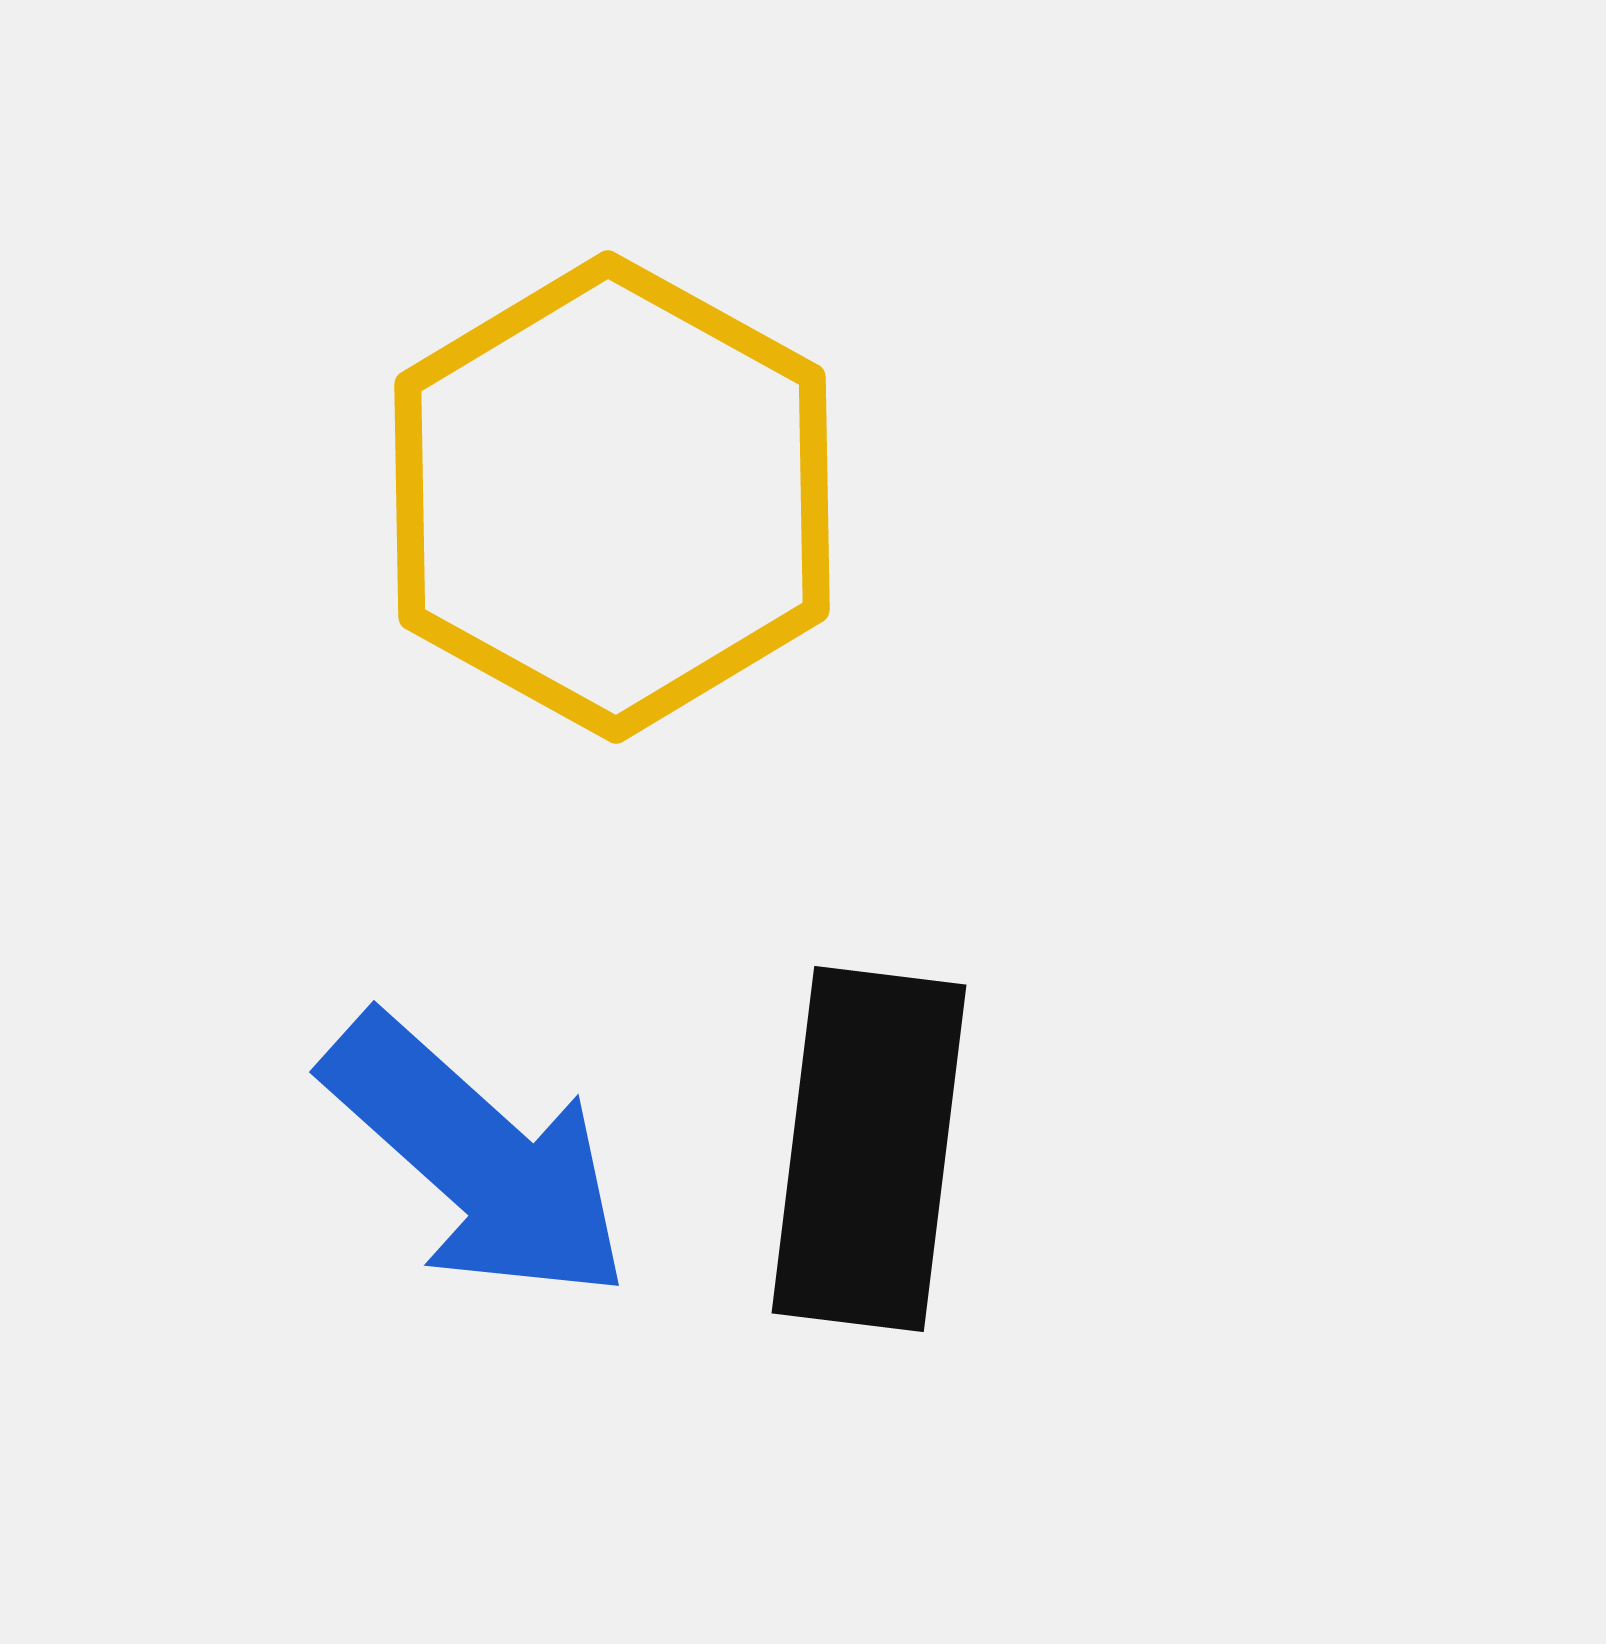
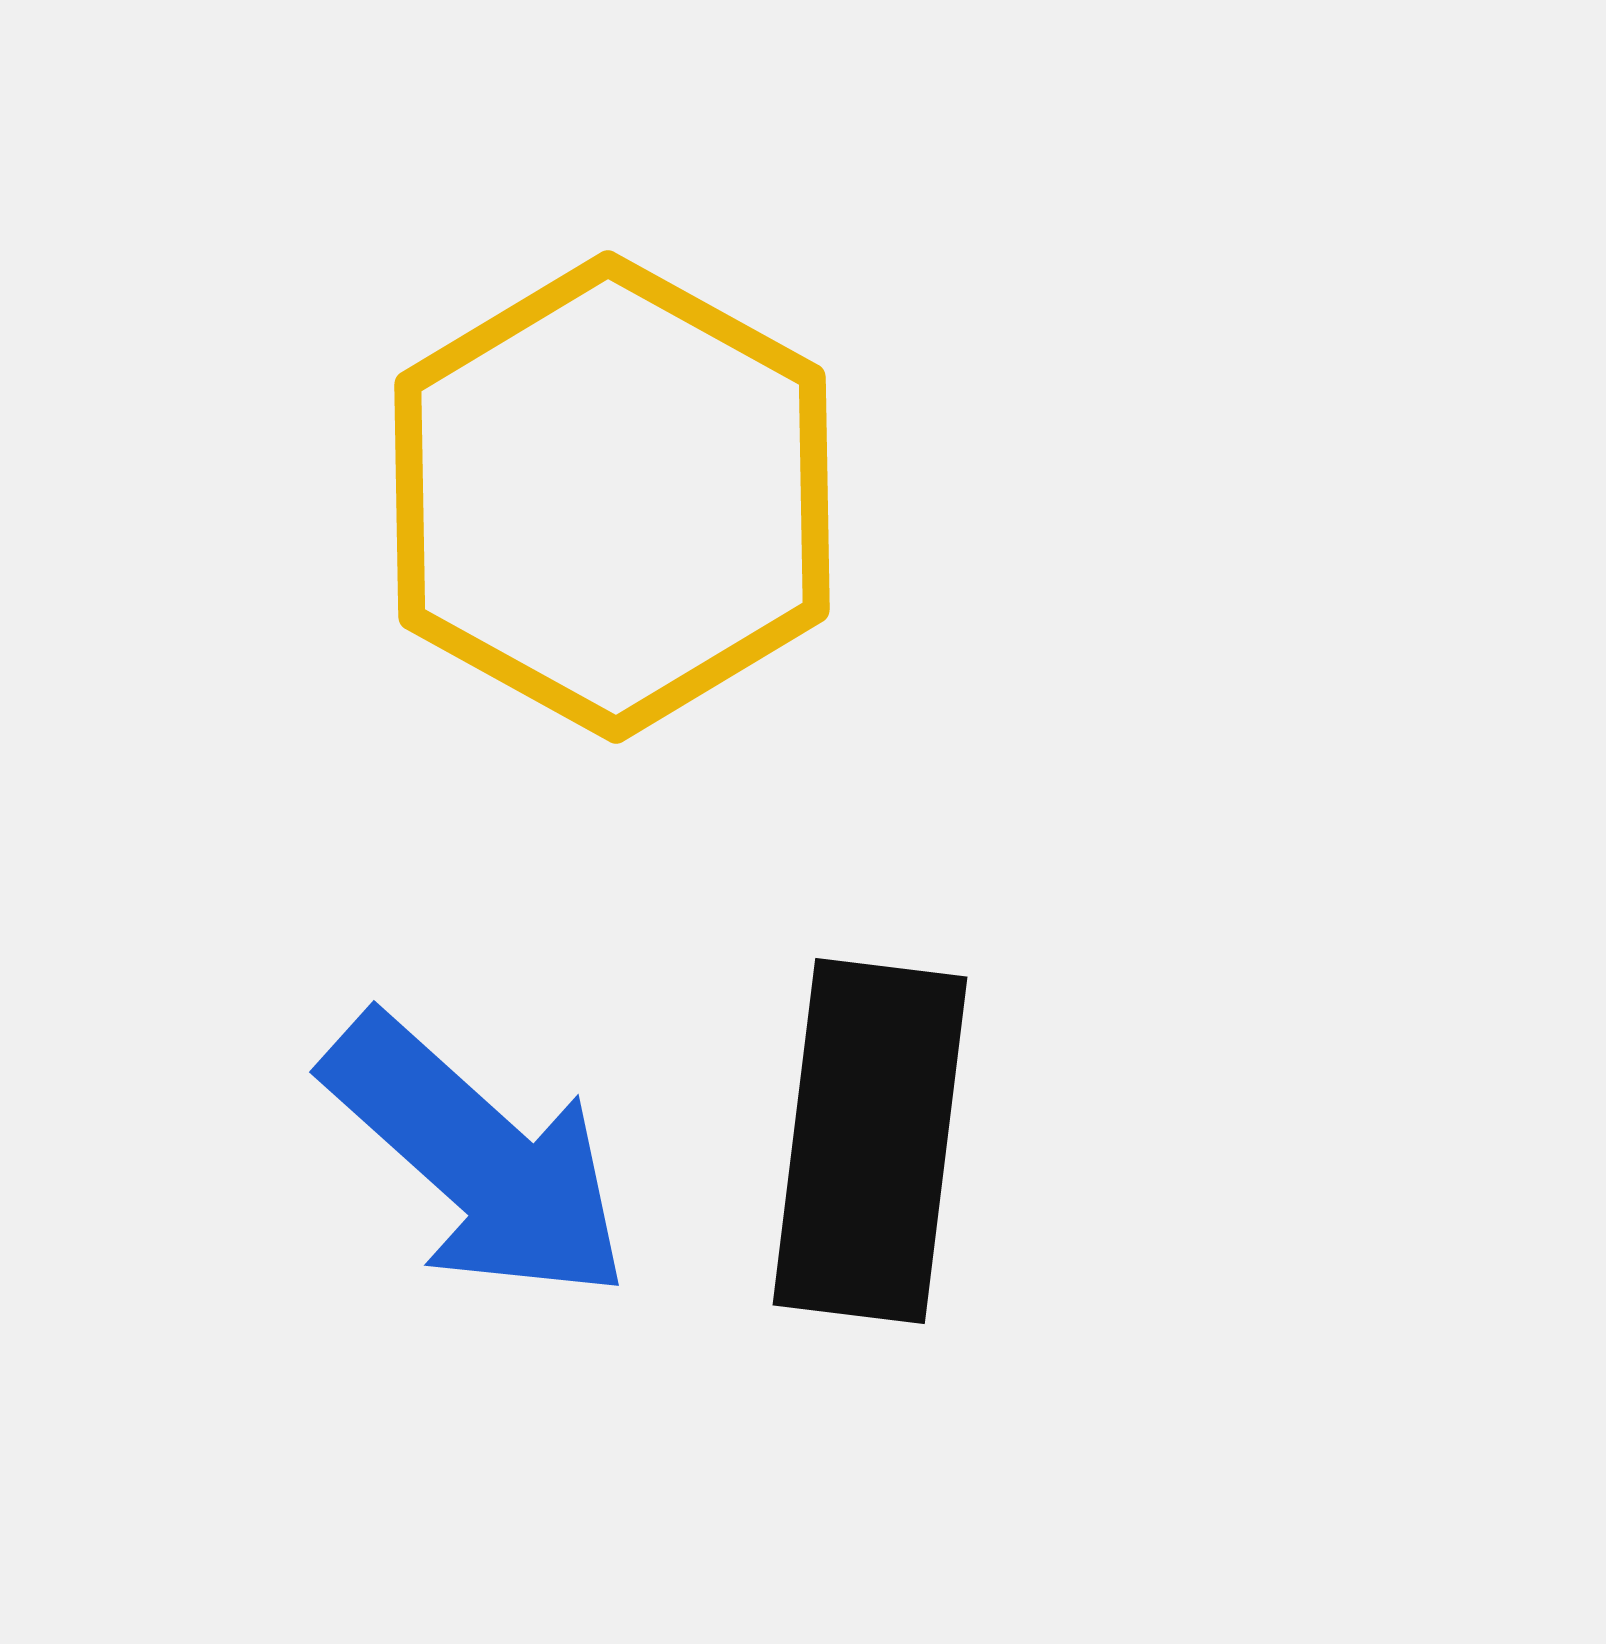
black rectangle: moved 1 px right, 8 px up
